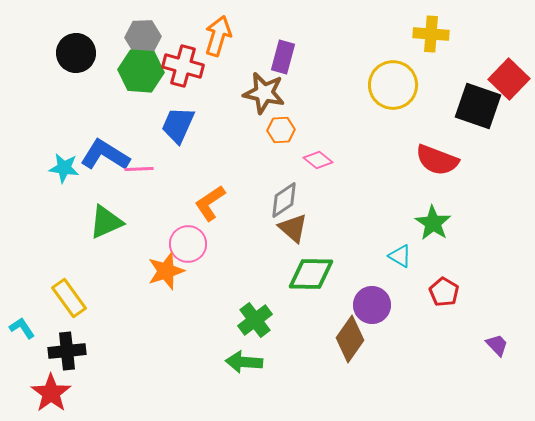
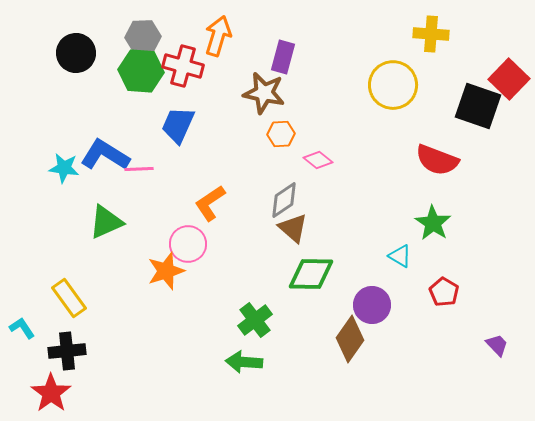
orange hexagon: moved 4 px down
